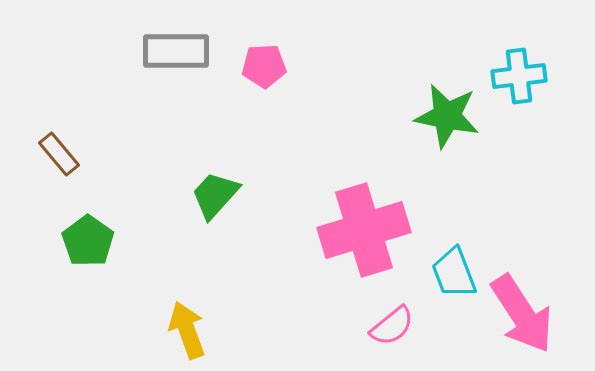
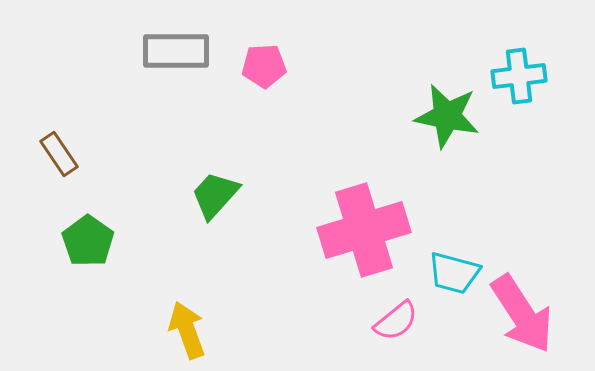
brown rectangle: rotated 6 degrees clockwise
cyan trapezoid: rotated 54 degrees counterclockwise
pink semicircle: moved 4 px right, 5 px up
